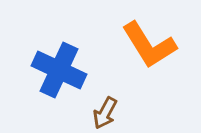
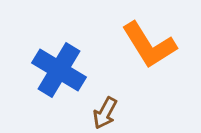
blue cross: rotated 6 degrees clockwise
